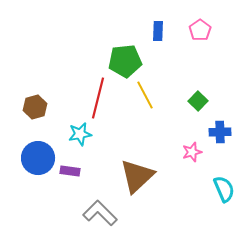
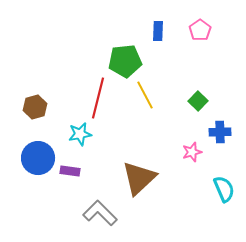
brown triangle: moved 2 px right, 2 px down
